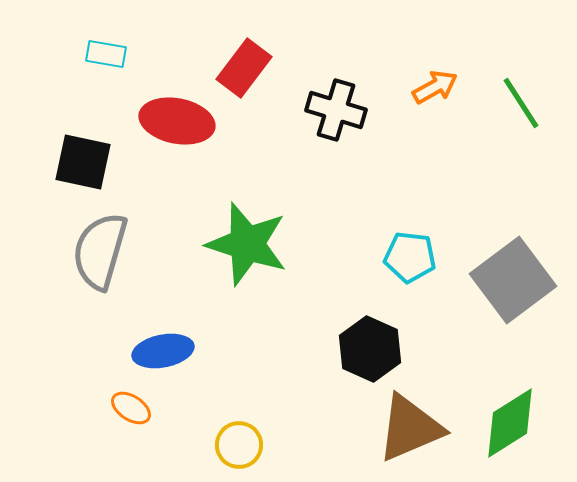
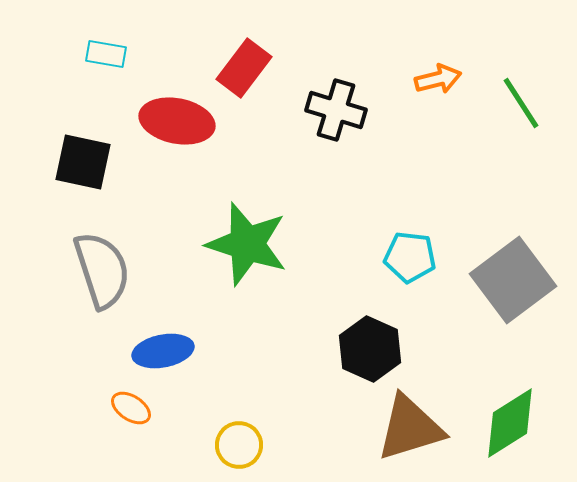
orange arrow: moved 3 px right, 8 px up; rotated 15 degrees clockwise
gray semicircle: moved 2 px right, 19 px down; rotated 146 degrees clockwise
brown triangle: rotated 6 degrees clockwise
